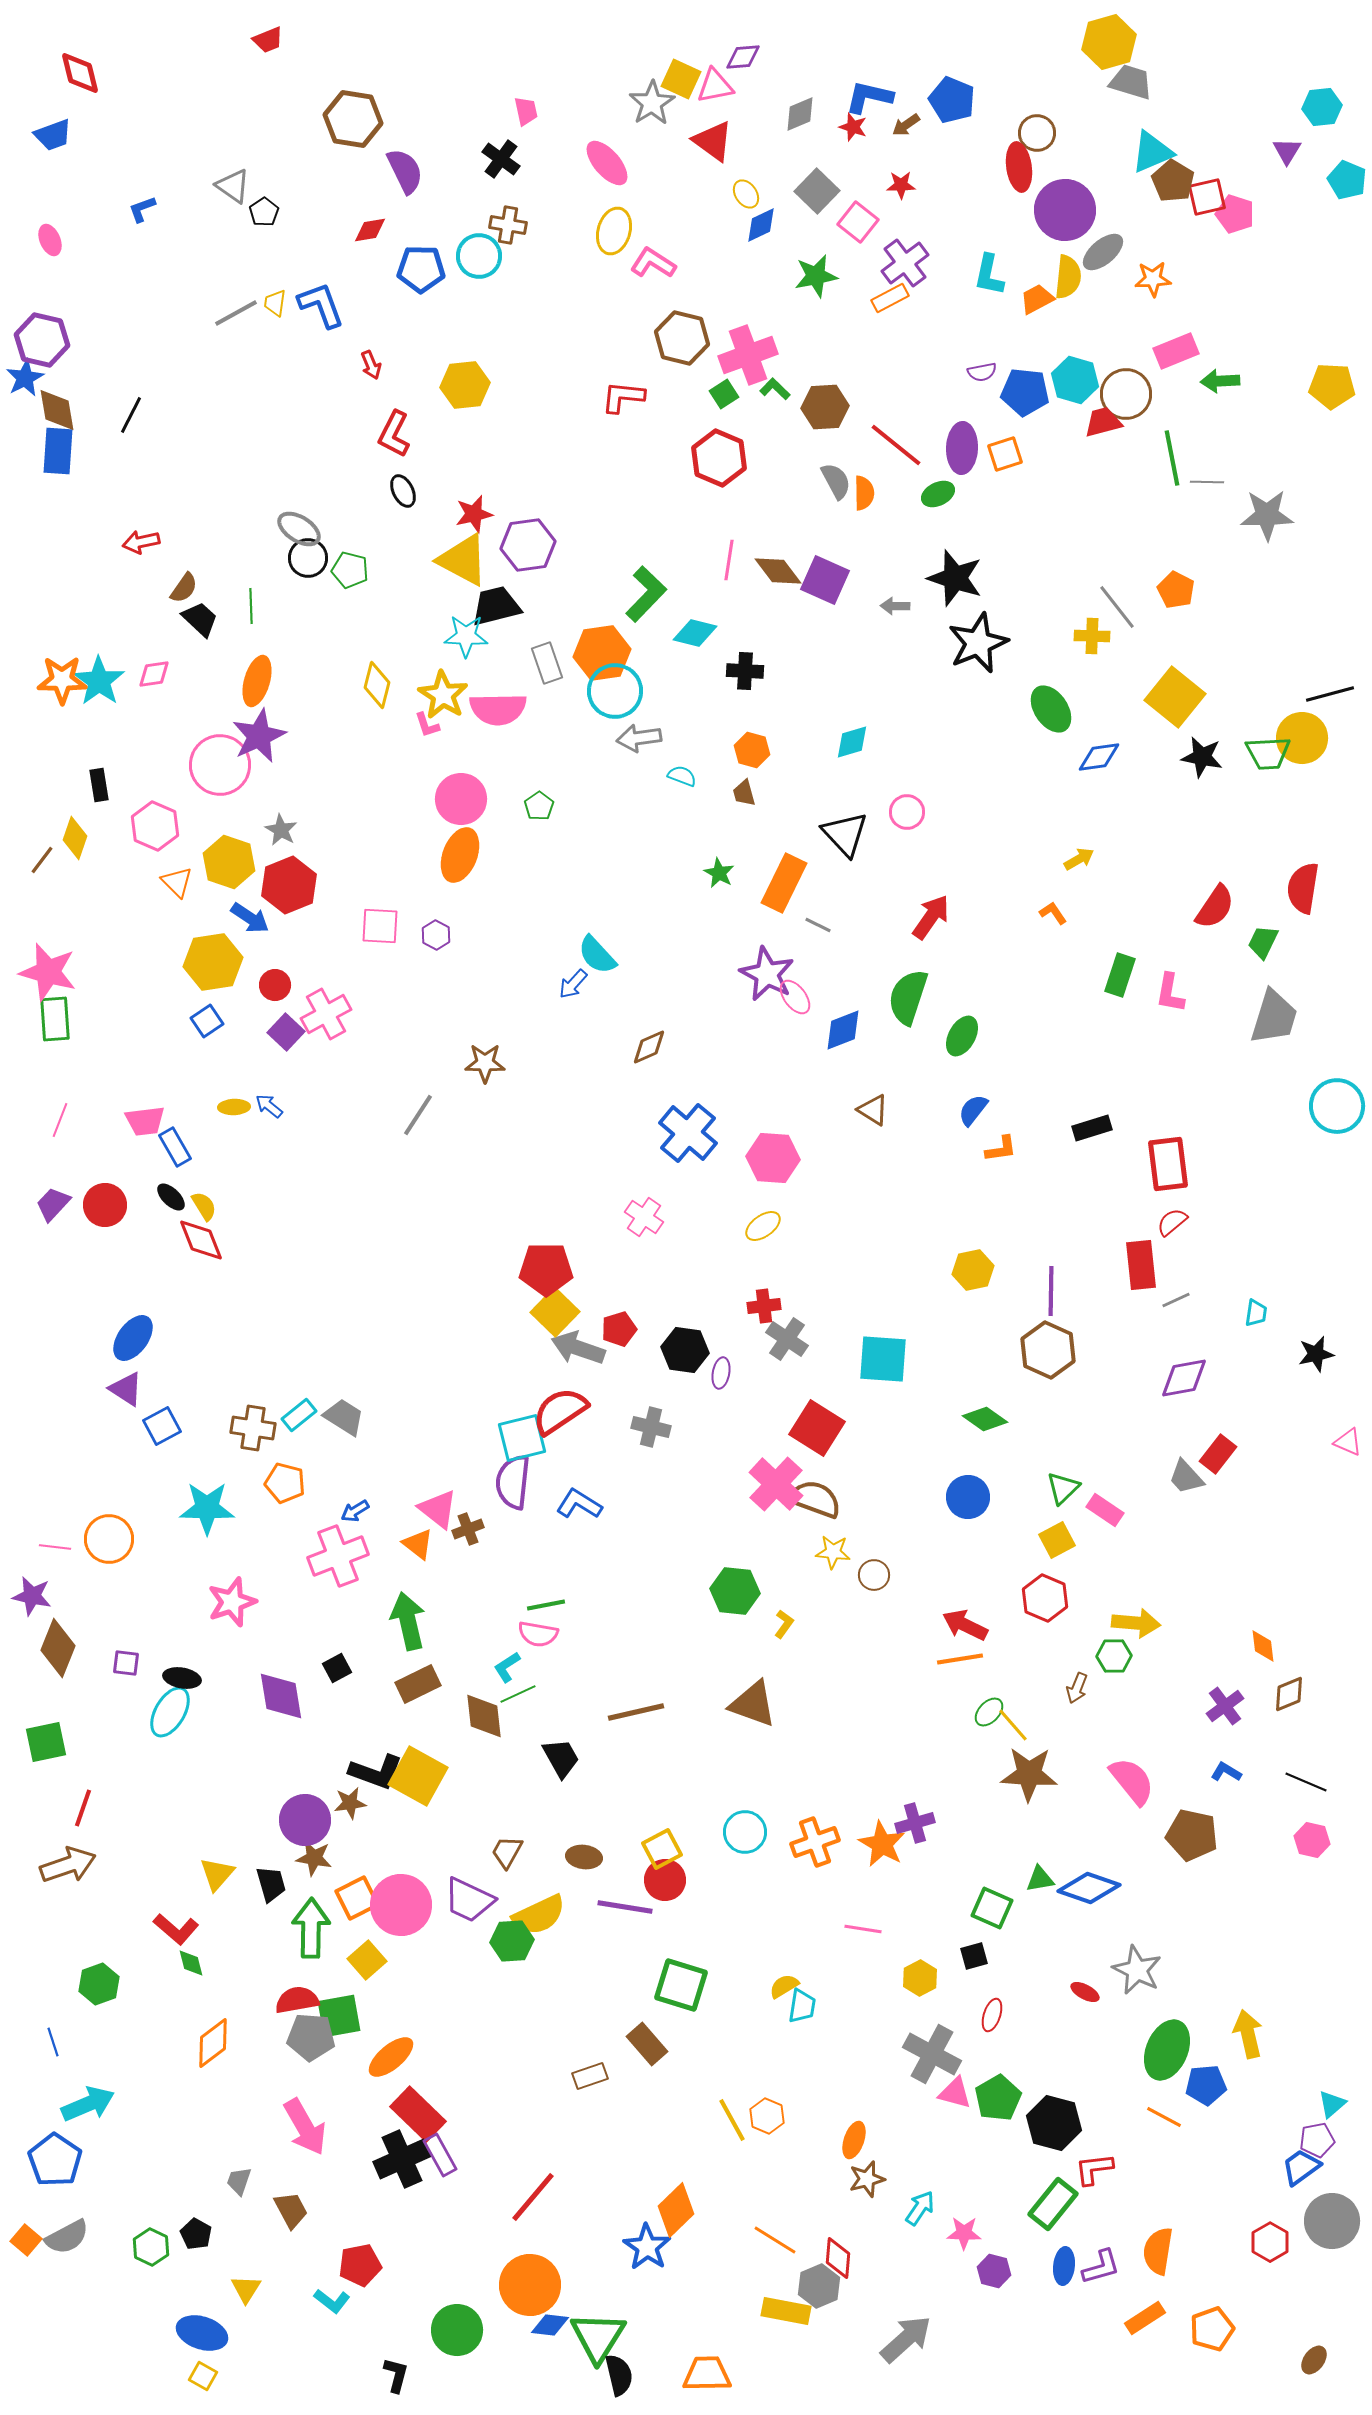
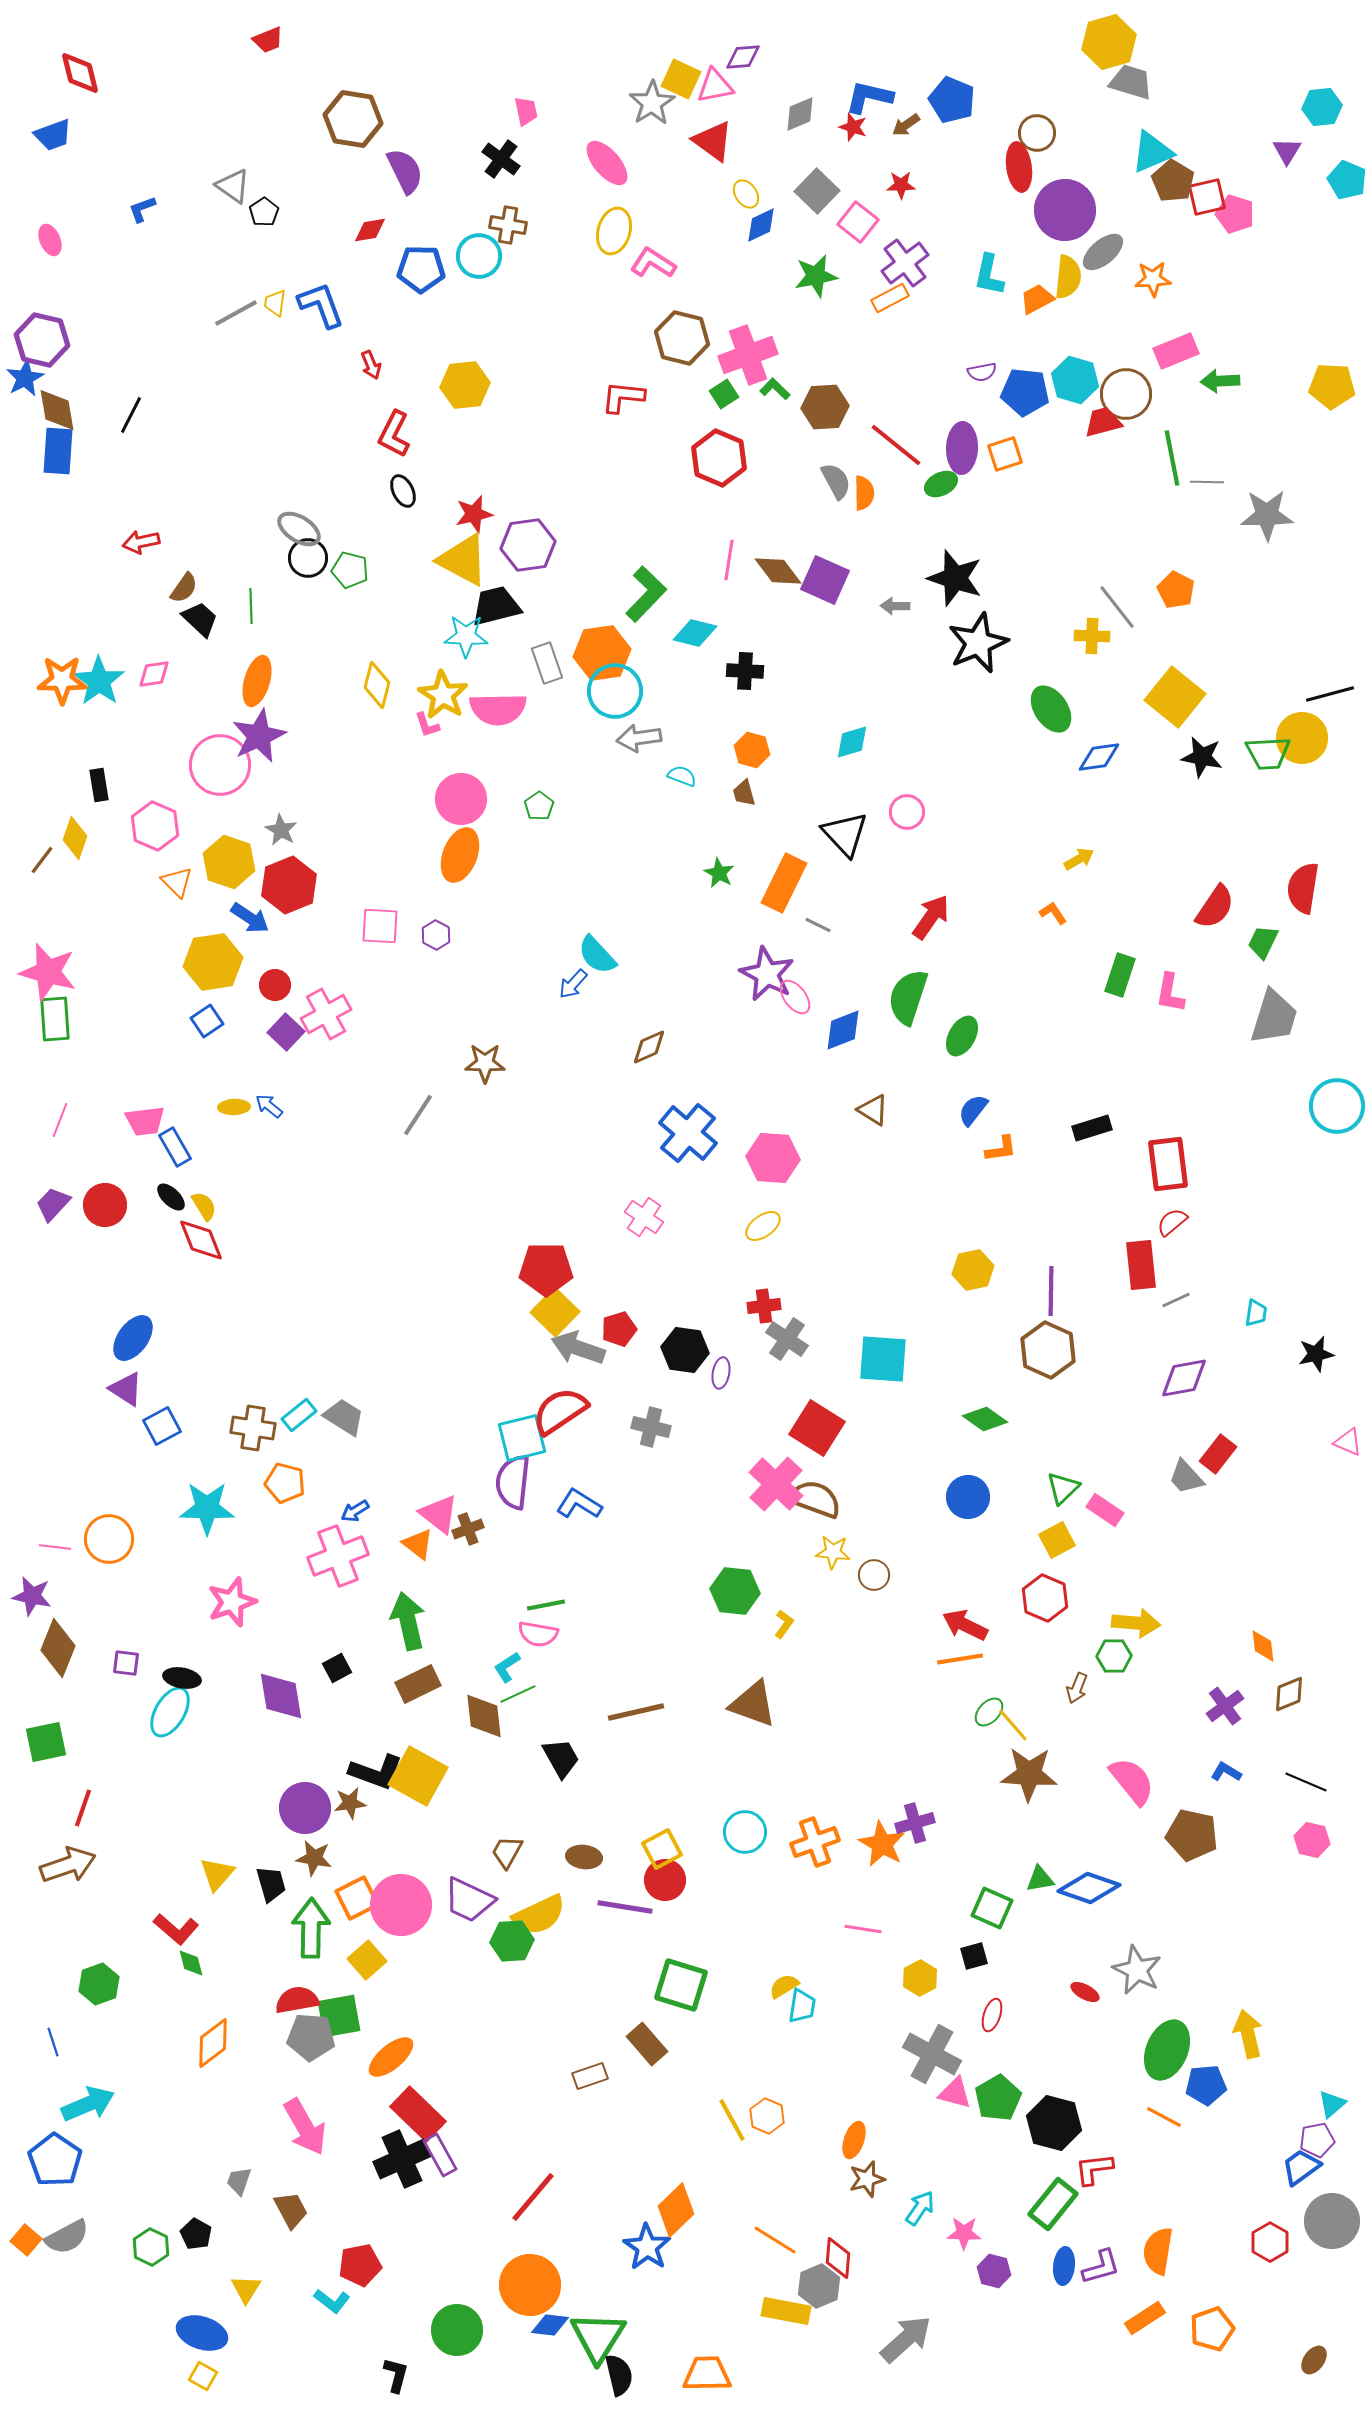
green ellipse at (938, 494): moved 3 px right, 10 px up
pink triangle at (438, 1509): moved 1 px right, 5 px down
purple circle at (305, 1820): moved 12 px up
